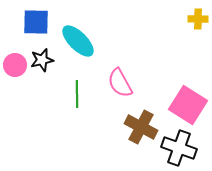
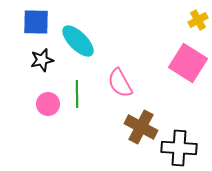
yellow cross: moved 1 px down; rotated 30 degrees counterclockwise
pink circle: moved 33 px right, 39 px down
pink square: moved 42 px up
black cross: rotated 16 degrees counterclockwise
